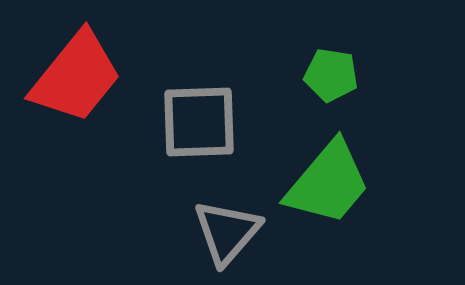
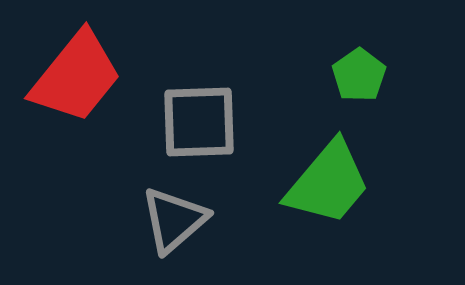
green pentagon: moved 28 px right; rotated 28 degrees clockwise
gray triangle: moved 53 px left, 12 px up; rotated 8 degrees clockwise
